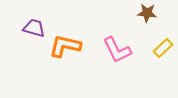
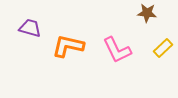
purple trapezoid: moved 4 px left
orange L-shape: moved 3 px right
